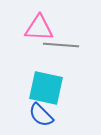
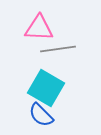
gray line: moved 3 px left, 4 px down; rotated 12 degrees counterclockwise
cyan square: rotated 18 degrees clockwise
